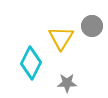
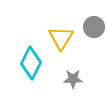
gray circle: moved 2 px right, 1 px down
gray star: moved 6 px right, 4 px up
